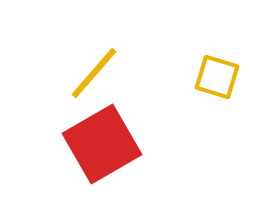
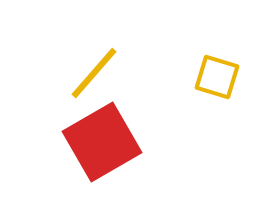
red square: moved 2 px up
